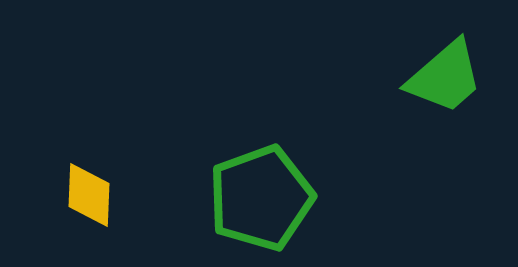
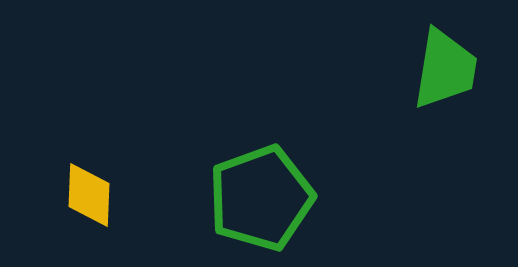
green trapezoid: moved 8 px up; rotated 40 degrees counterclockwise
